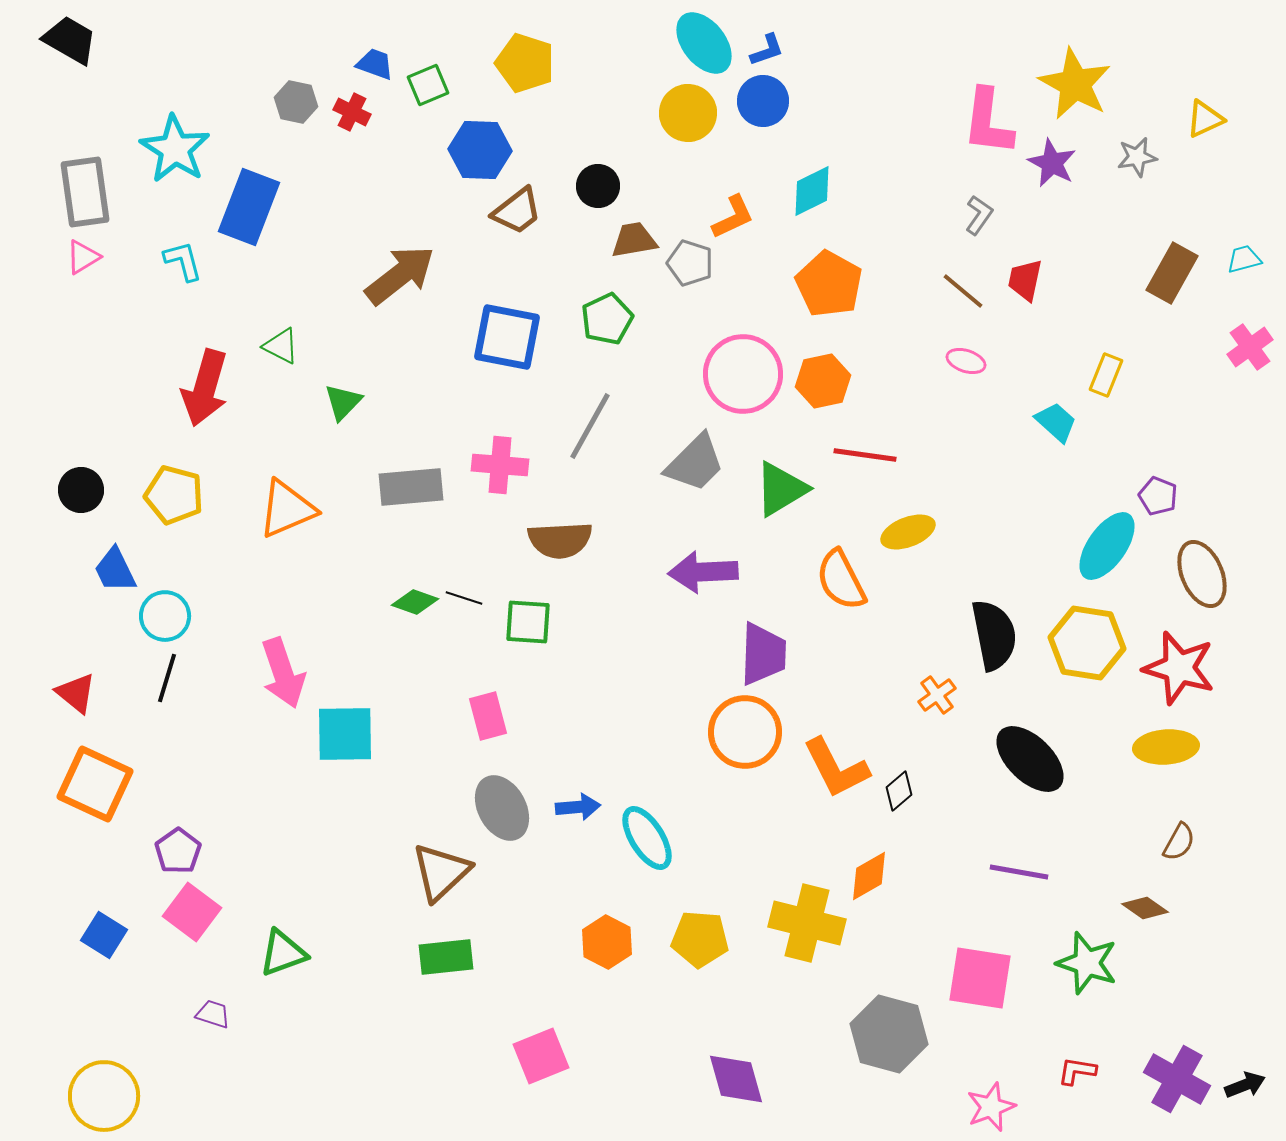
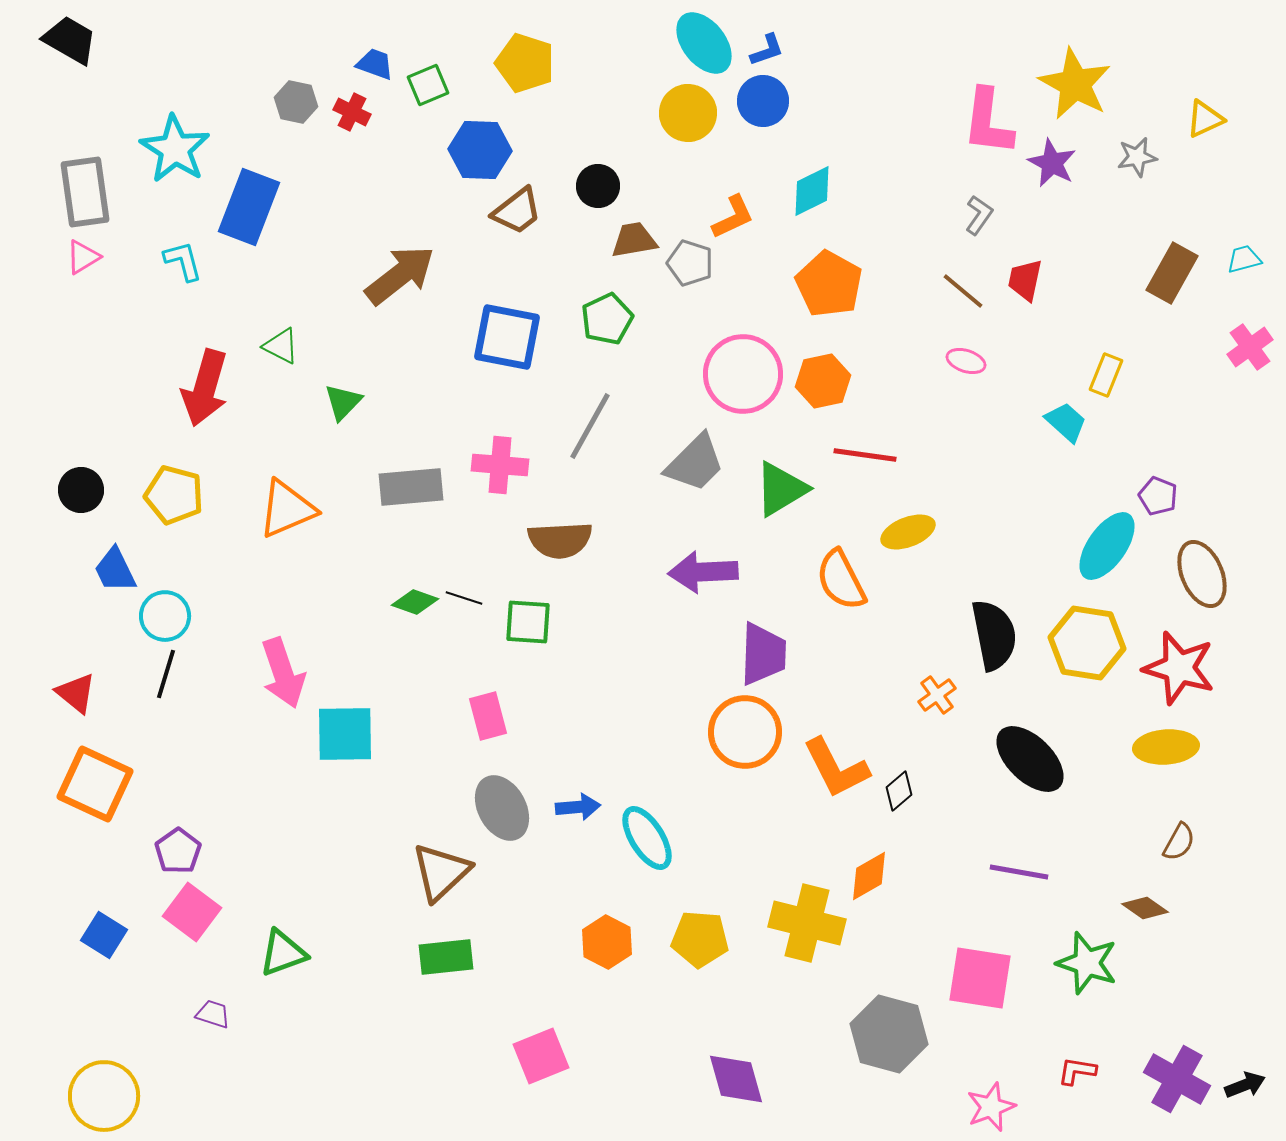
cyan trapezoid at (1056, 422): moved 10 px right
black line at (167, 678): moved 1 px left, 4 px up
